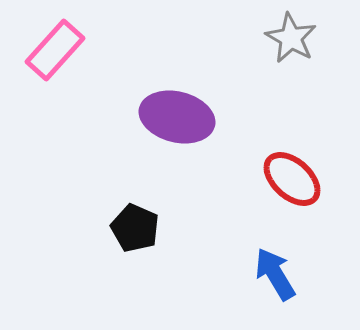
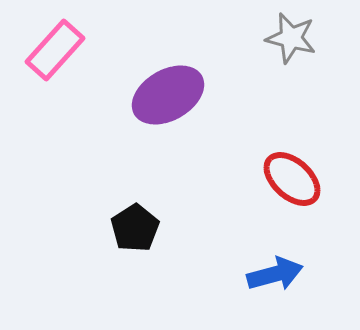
gray star: rotated 15 degrees counterclockwise
purple ellipse: moved 9 px left, 22 px up; rotated 44 degrees counterclockwise
black pentagon: rotated 15 degrees clockwise
blue arrow: rotated 106 degrees clockwise
